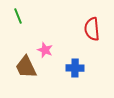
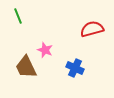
red semicircle: rotated 80 degrees clockwise
blue cross: rotated 24 degrees clockwise
